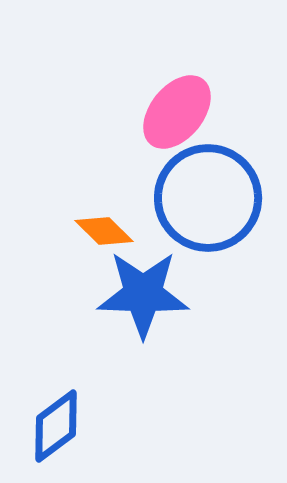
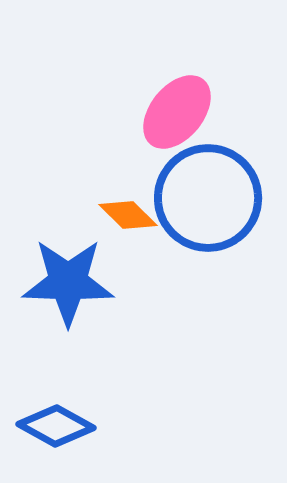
orange diamond: moved 24 px right, 16 px up
blue star: moved 75 px left, 12 px up
blue diamond: rotated 66 degrees clockwise
